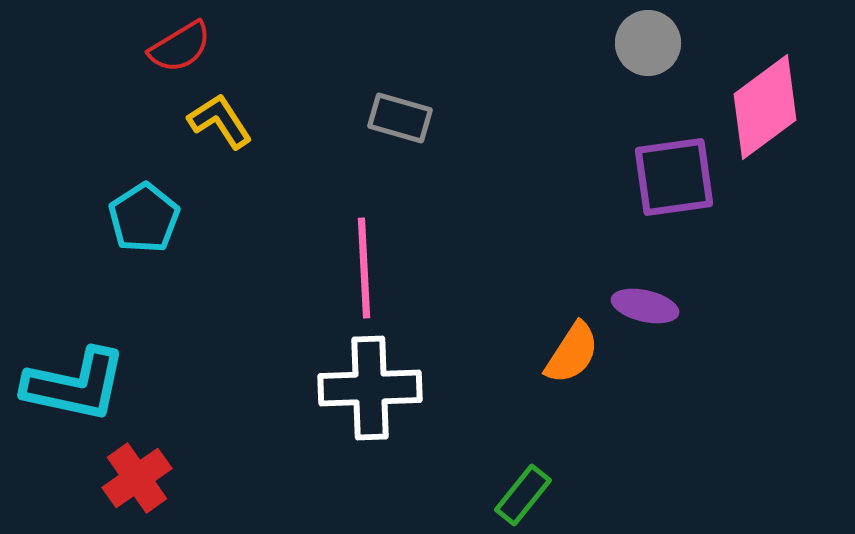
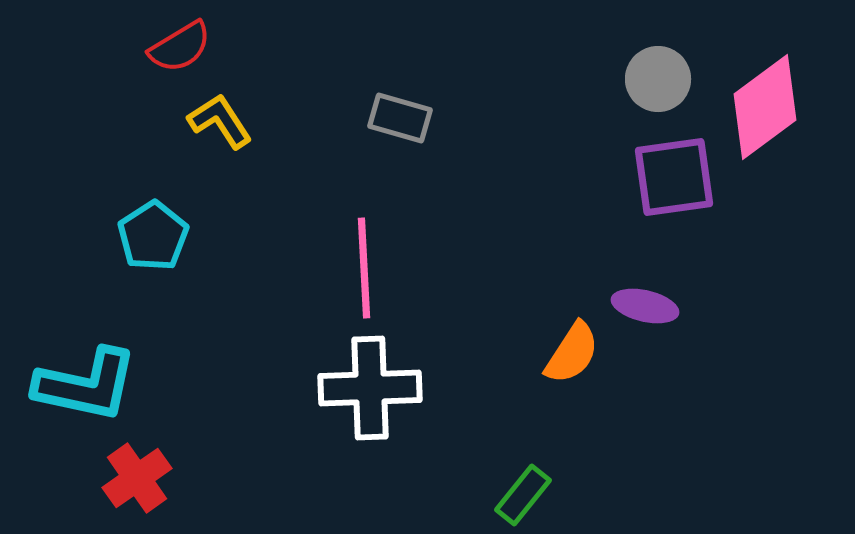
gray circle: moved 10 px right, 36 px down
cyan pentagon: moved 9 px right, 18 px down
cyan L-shape: moved 11 px right
